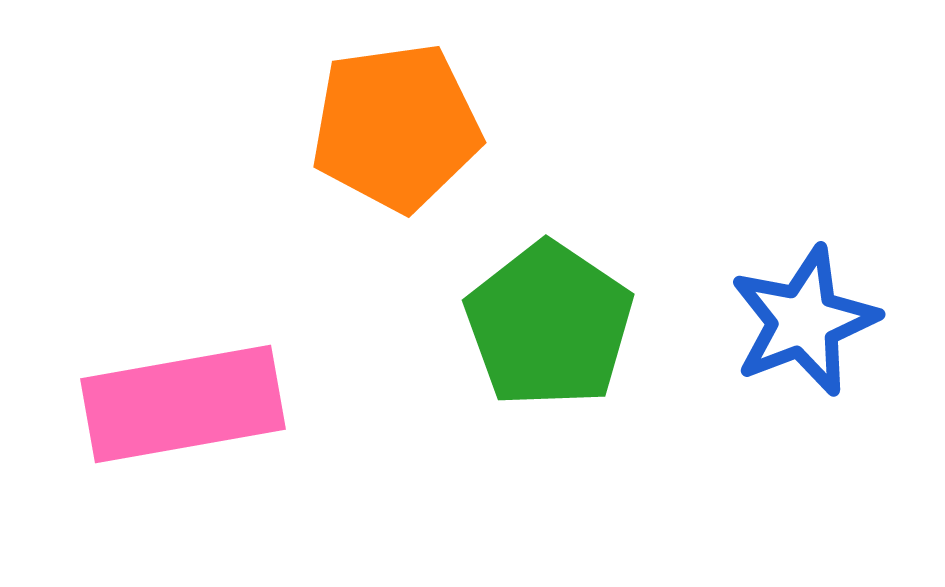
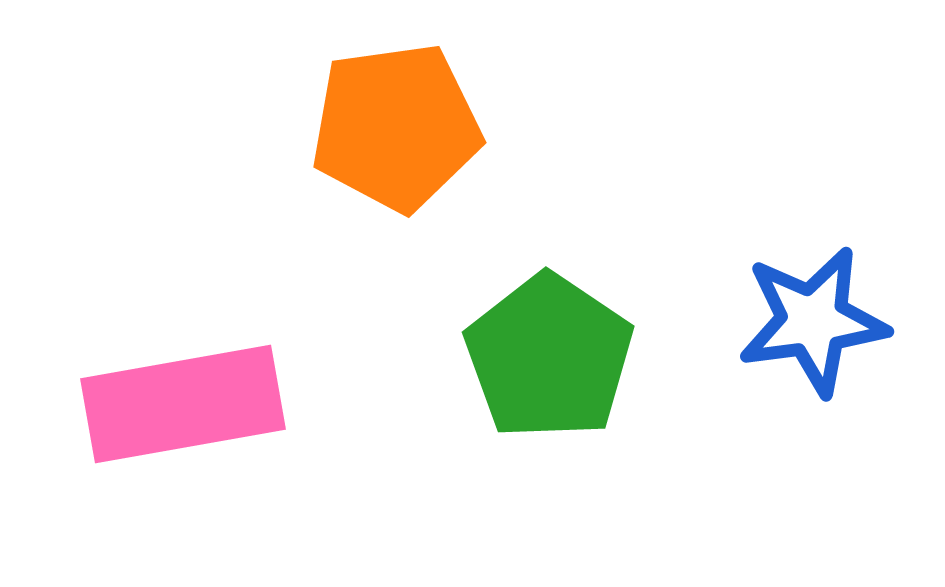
blue star: moved 9 px right; rotated 13 degrees clockwise
green pentagon: moved 32 px down
